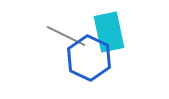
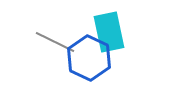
gray line: moved 11 px left, 6 px down
